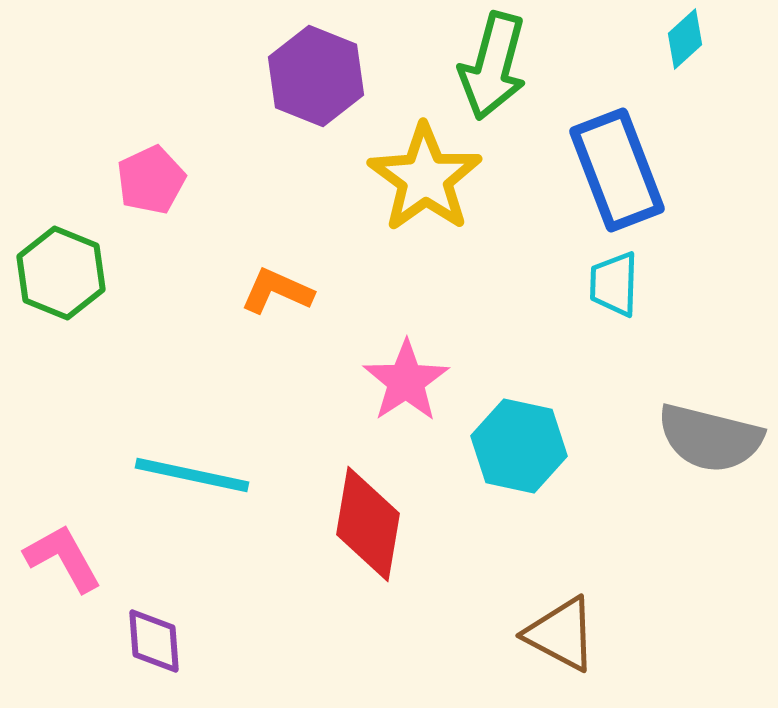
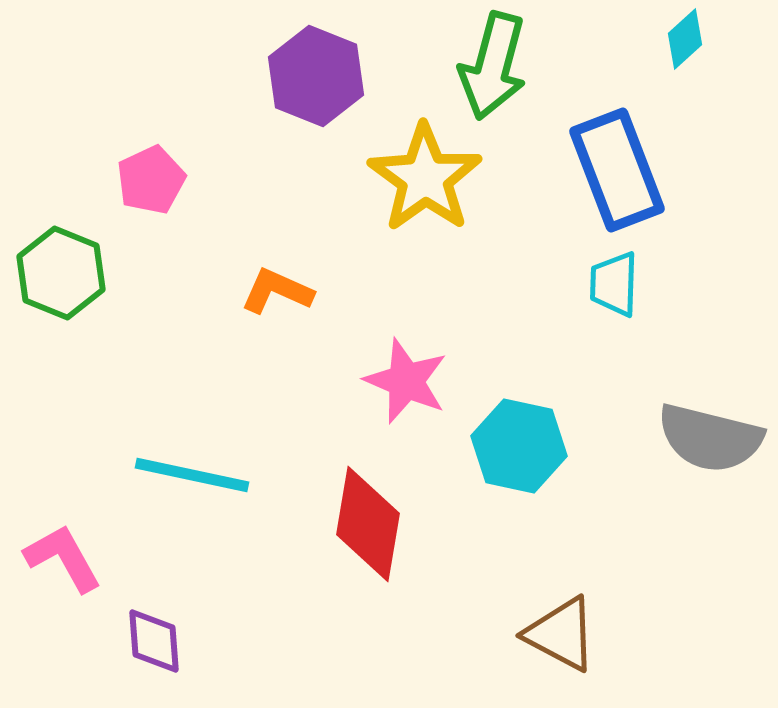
pink star: rotated 16 degrees counterclockwise
